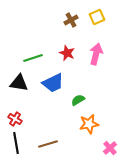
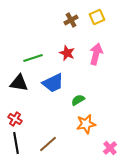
orange star: moved 3 px left
brown line: rotated 24 degrees counterclockwise
